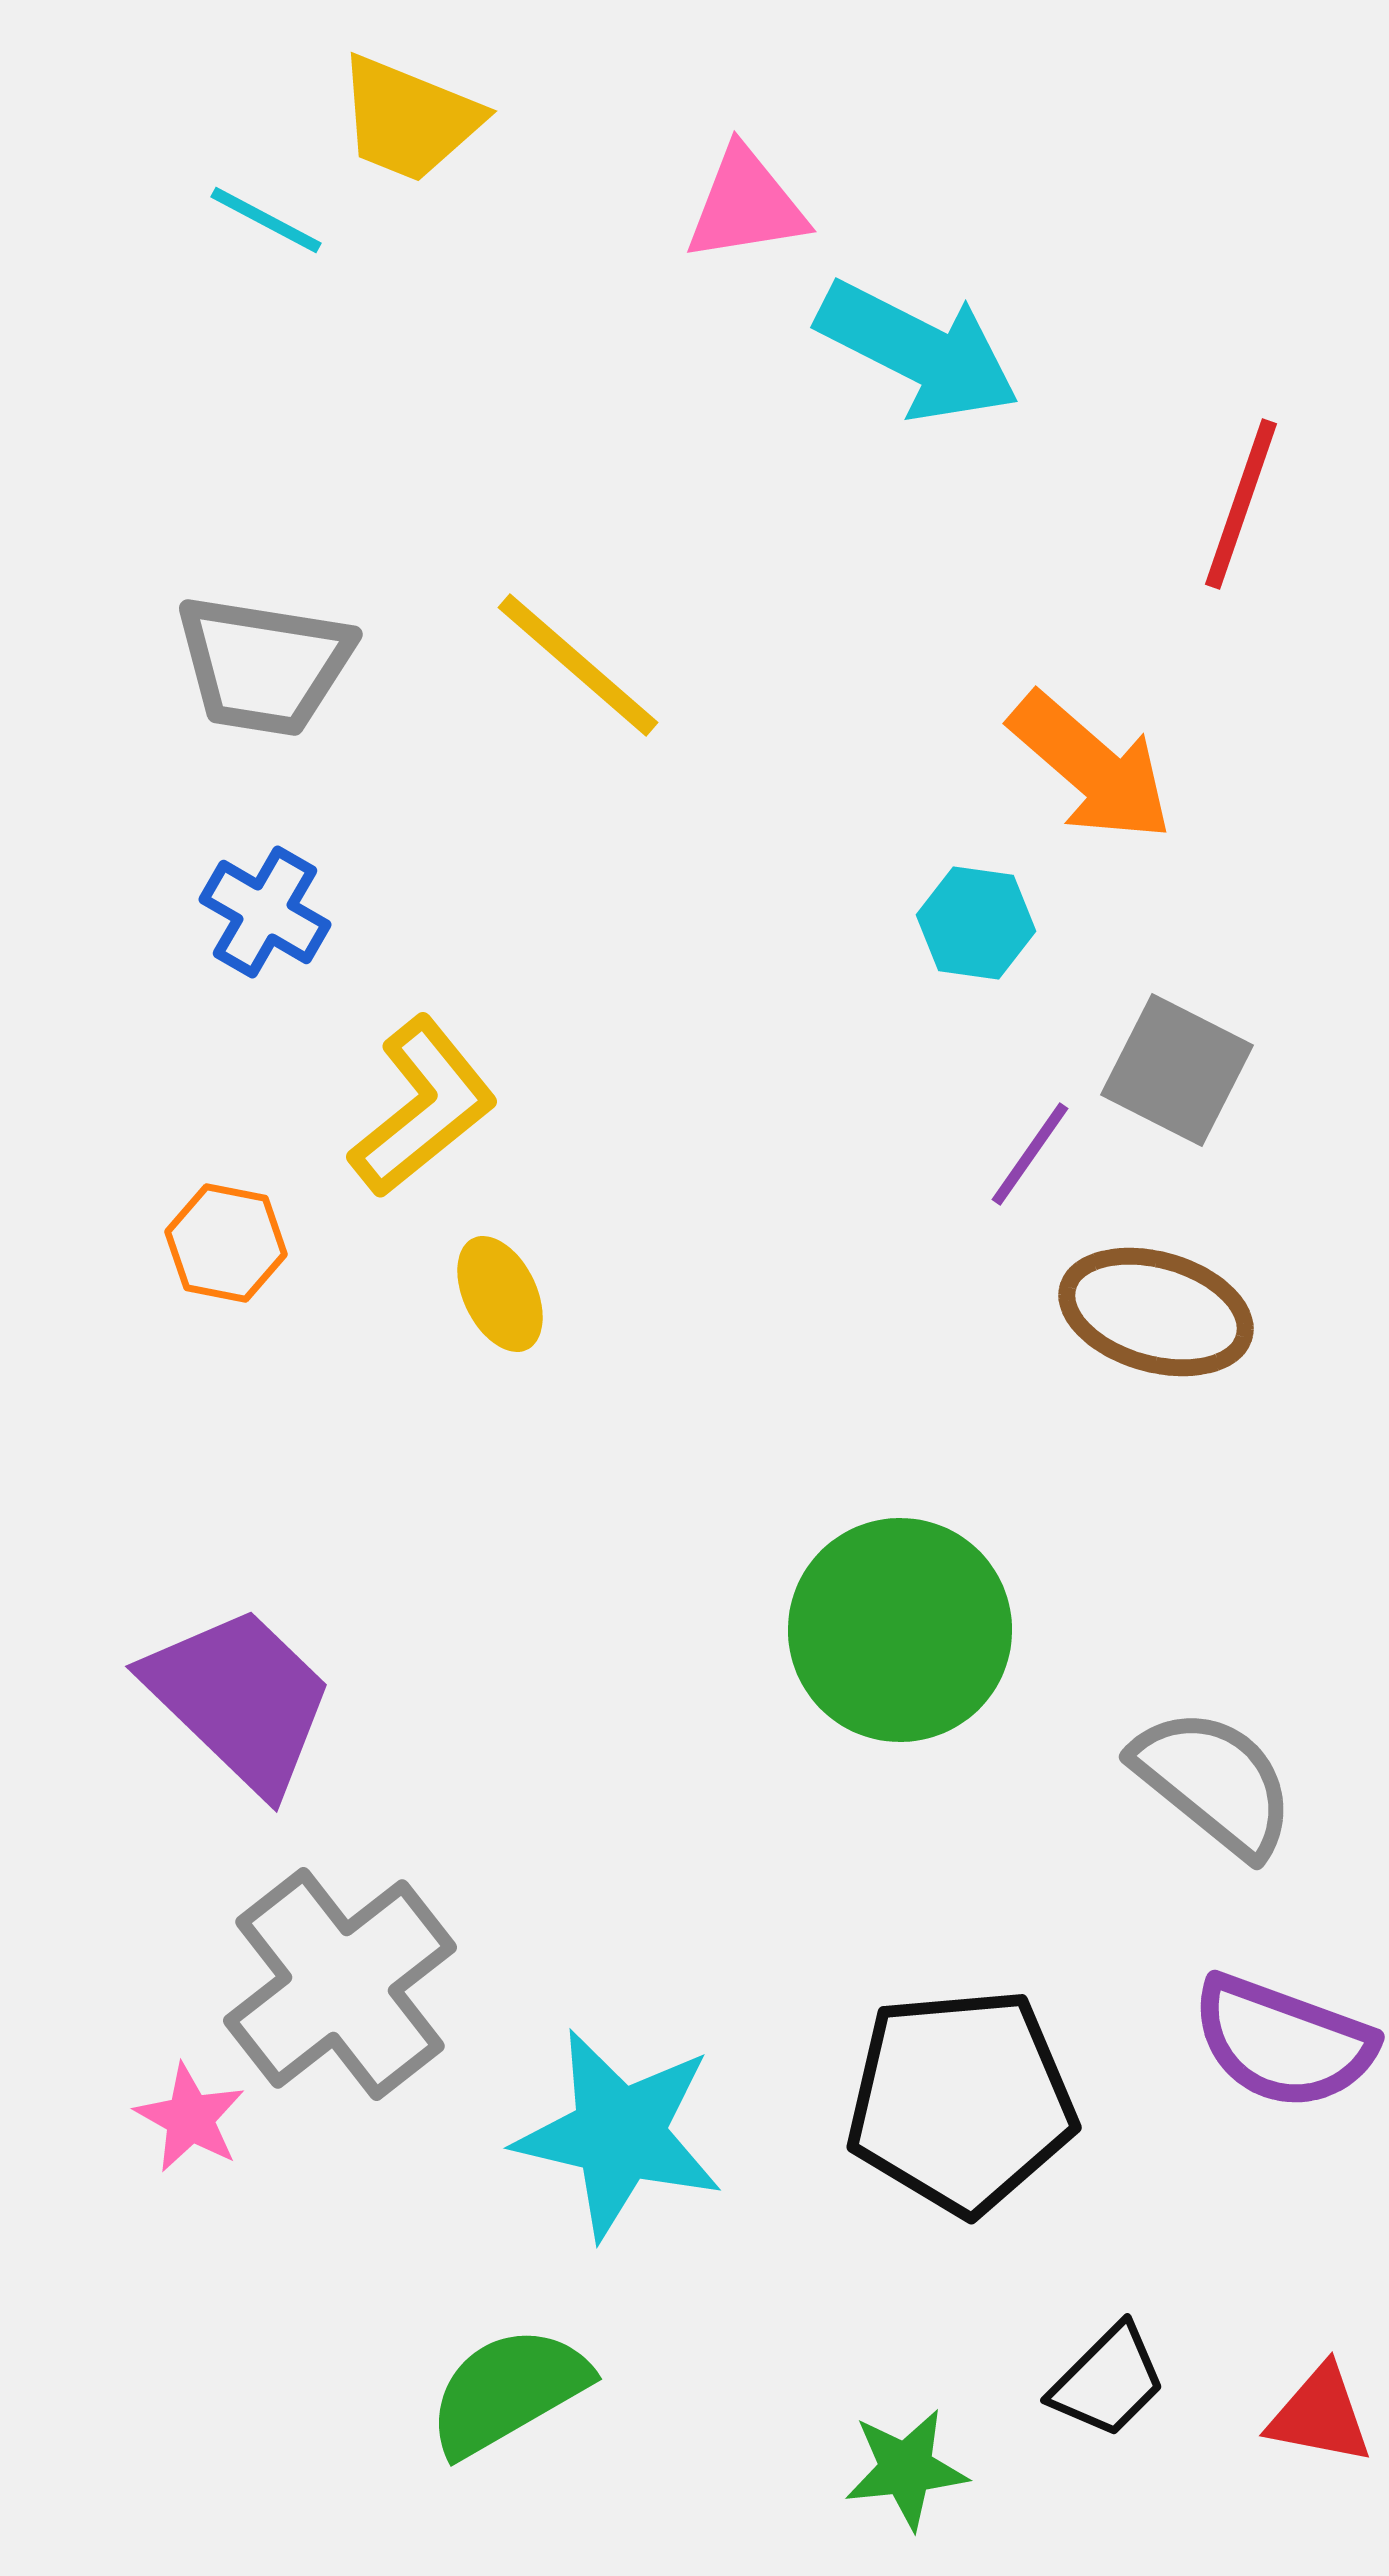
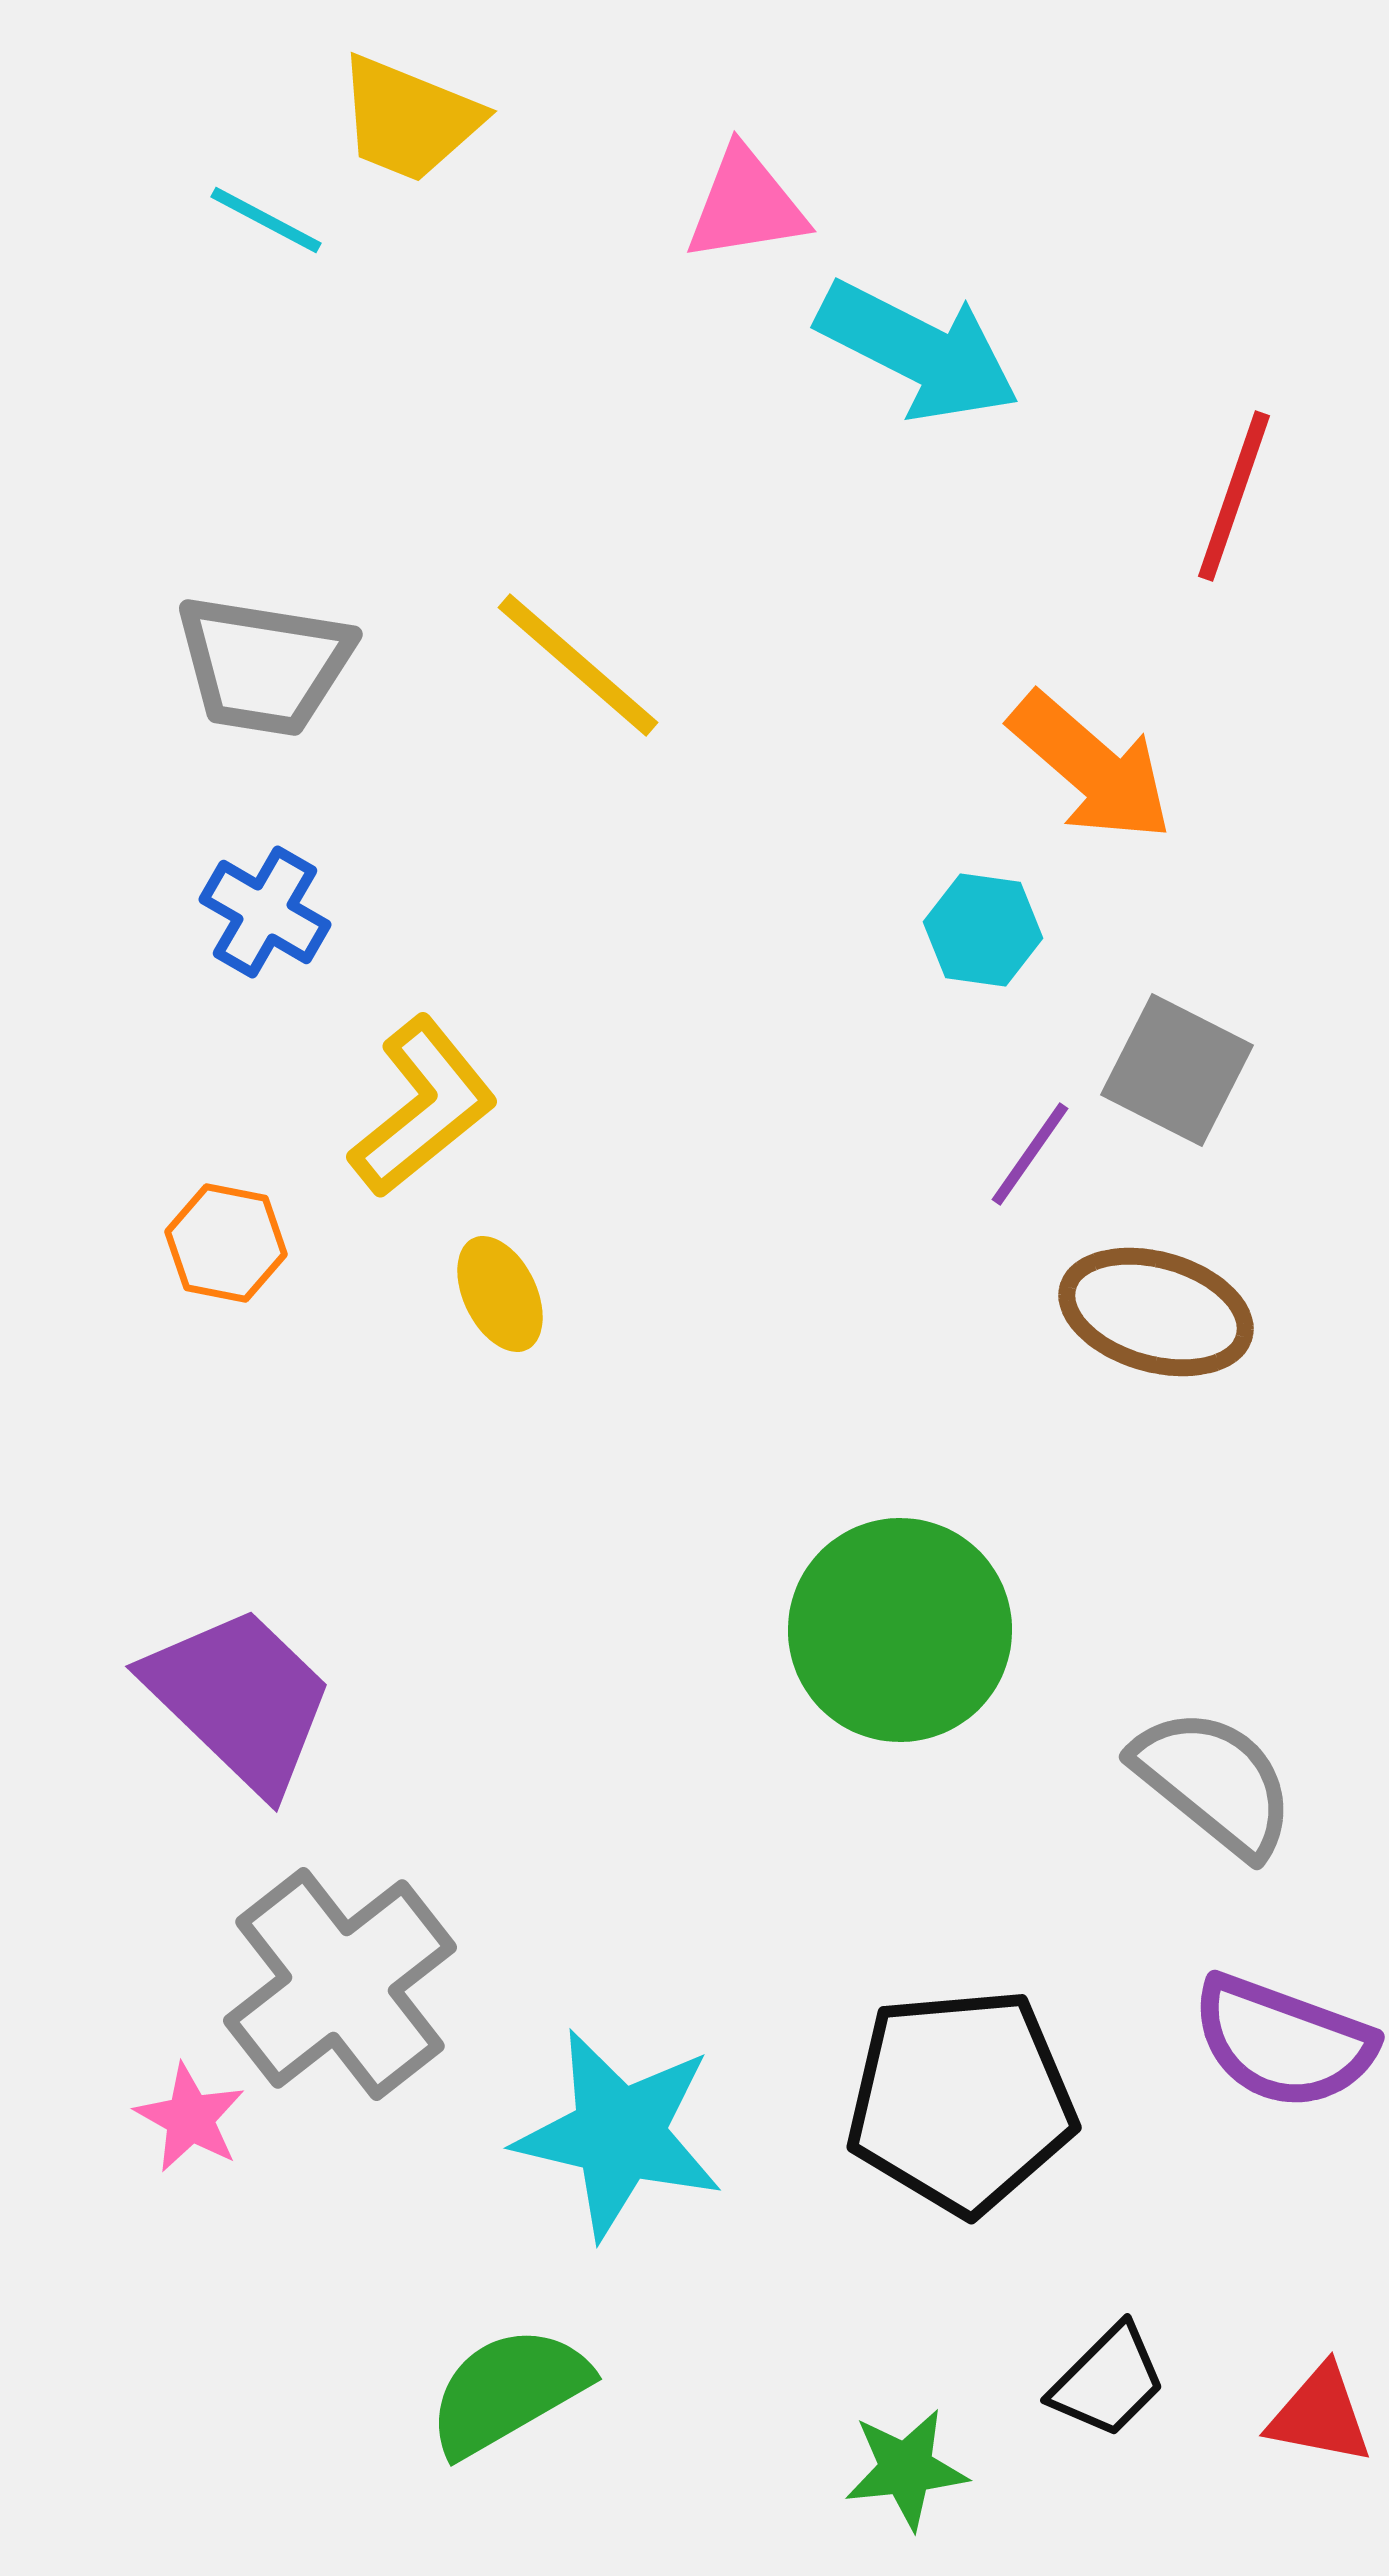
red line: moved 7 px left, 8 px up
cyan hexagon: moved 7 px right, 7 px down
